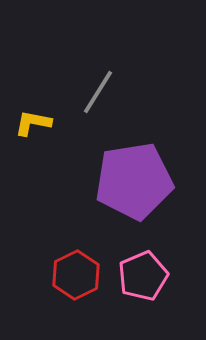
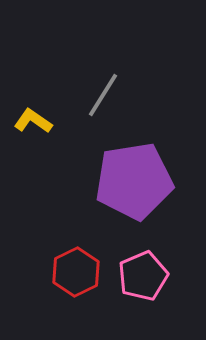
gray line: moved 5 px right, 3 px down
yellow L-shape: moved 2 px up; rotated 24 degrees clockwise
red hexagon: moved 3 px up
